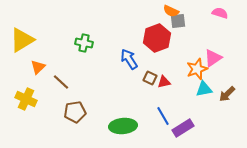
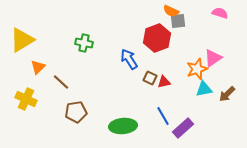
brown pentagon: moved 1 px right
purple rectangle: rotated 10 degrees counterclockwise
